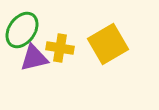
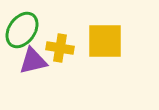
yellow square: moved 3 px left, 3 px up; rotated 30 degrees clockwise
purple triangle: moved 1 px left, 3 px down
